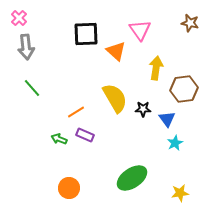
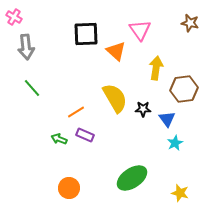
pink cross: moved 5 px left, 1 px up; rotated 14 degrees counterclockwise
yellow star: rotated 24 degrees clockwise
